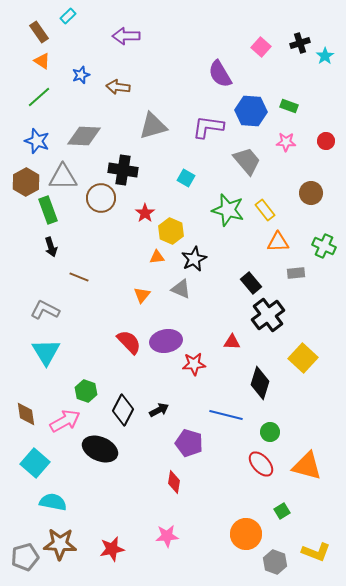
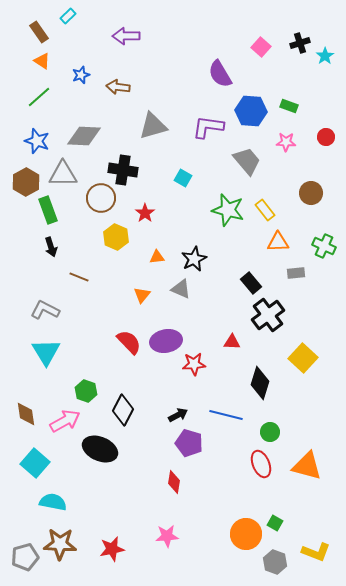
red circle at (326, 141): moved 4 px up
gray triangle at (63, 177): moved 3 px up
cyan square at (186, 178): moved 3 px left
yellow hexagon at (171, 231): moved 55 px left, 6 px down
black arrow at (159, 410): moved 19 px right, 5 px down
red ellipse at (261, 464): rotated 20 degrees clockwise
green square at (282, 511): moved 7 px left, 12 px down; rotated 28 degrees counterclockwise
